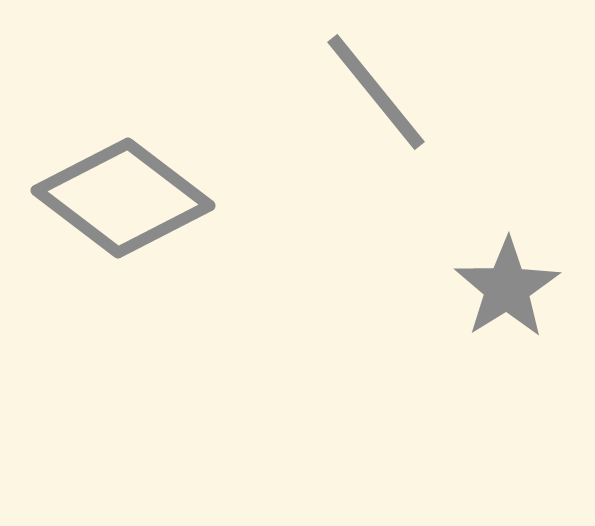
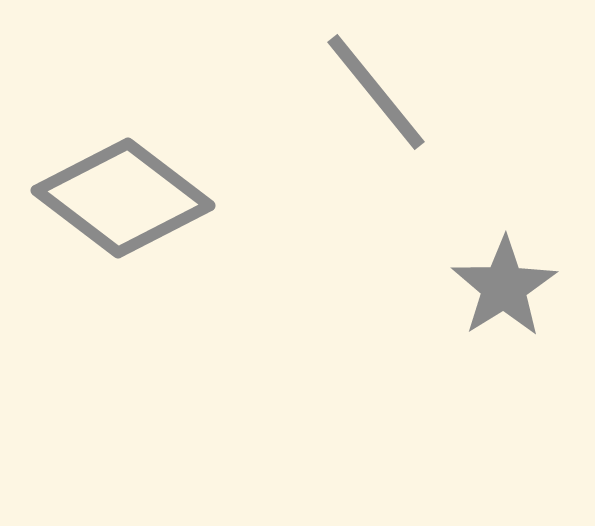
gray star: moved 3 px left, 1 px up
